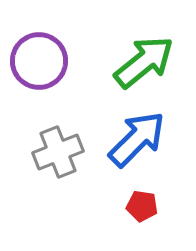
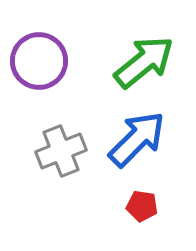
gray cross: moved 3 px right, 1 px up
